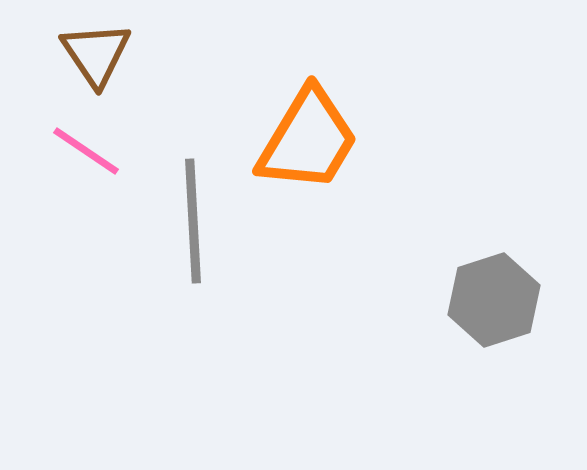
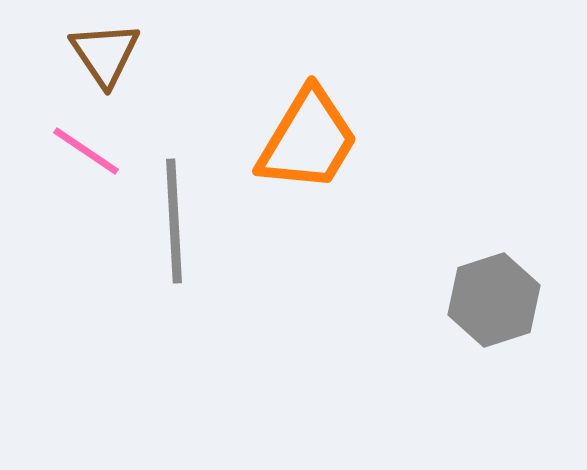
brown triangle: moved 9 px right
gray line: moved 19 px left
